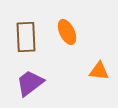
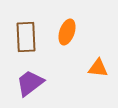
orange ellipse: rotated 45 degrees clockwise
orange triangle: moved 1 px left, 3 px up
